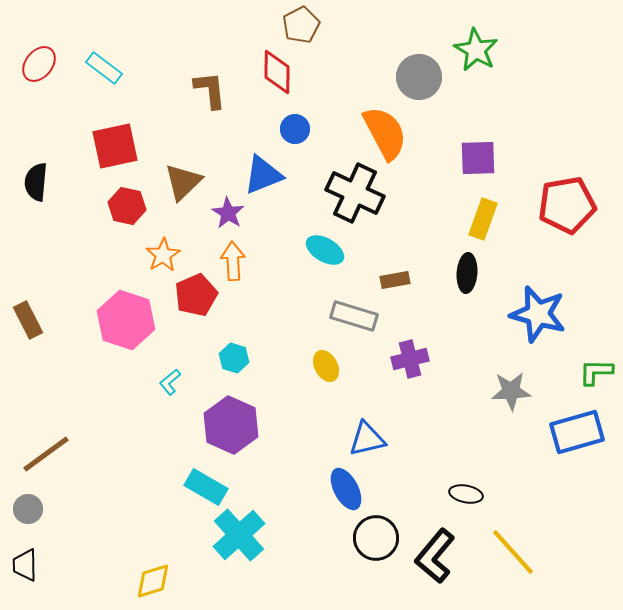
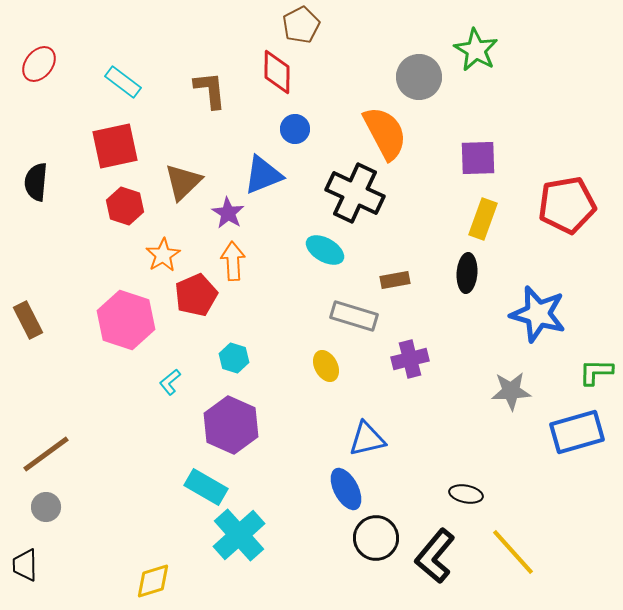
cyan rectangle at (104, 68): moved 19 px right, 14 px down
red hexagon at (127, 206): moved 2 px left; rotated 6 degrees clockwise
gray circle at (28, 509): moved 18 px right, 2 px up
